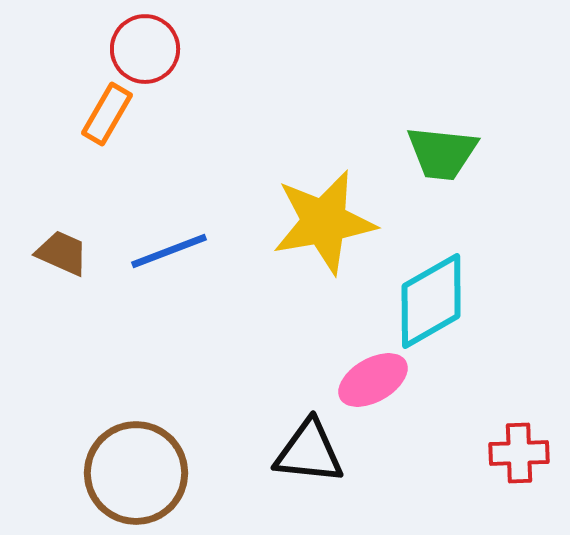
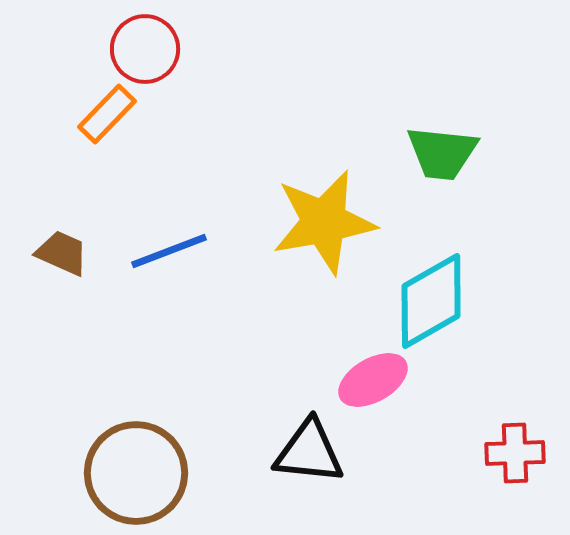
orange rectangle: rotated 14 degrees clockwise
red cross: moved 4 px left
